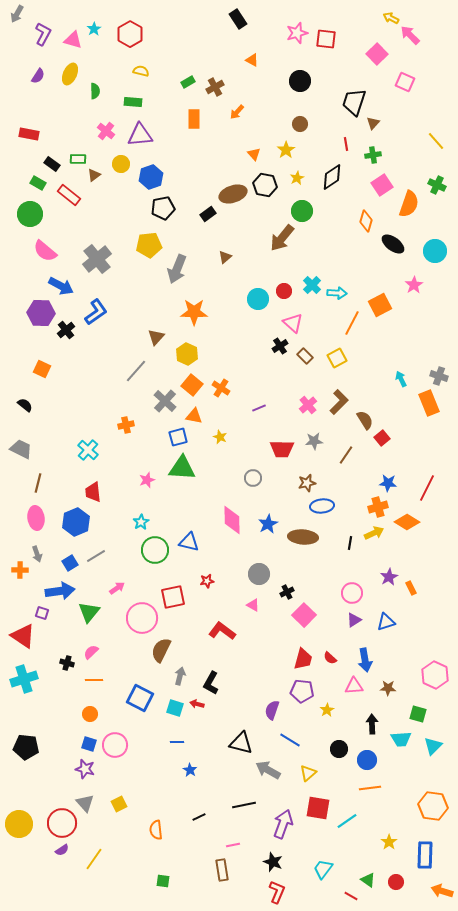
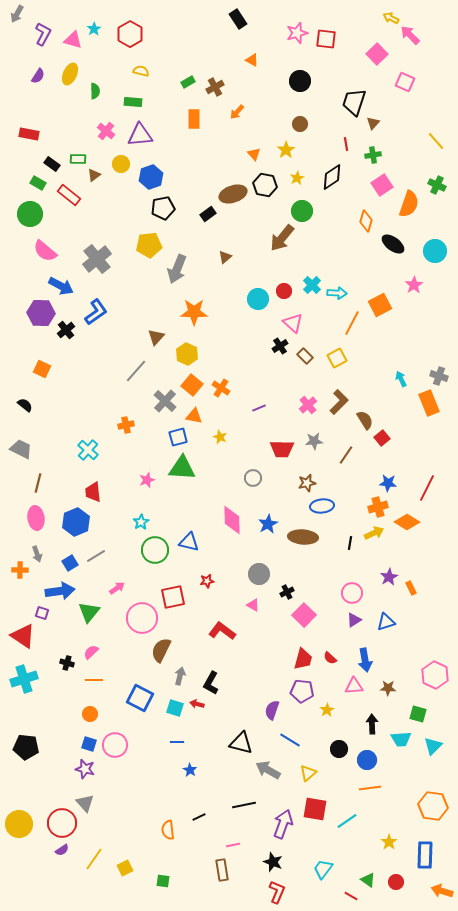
yellow square at (119, 804): moved 6 px right, 64 px down
red square at (318, 808): moved 3 px left, 1 px down
orange semicircle at (156, 830): moved 12 px right
